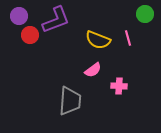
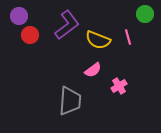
purple L-shape: moved 11 px right, 5 px down; rotated 16 degrees counterclockwise
pink line: moved 1 px up
pink cross: rotated 35 degrees counterclockwise
